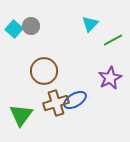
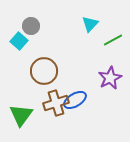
cyan square: moved 5 px right, 12 px down
